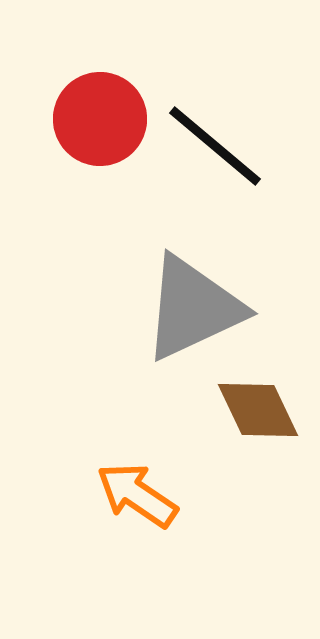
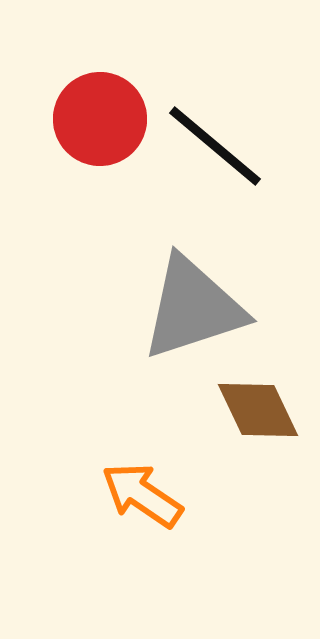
gray triangle: rotated 7 degrees clockwise
orange arrow: moved 5 px right
